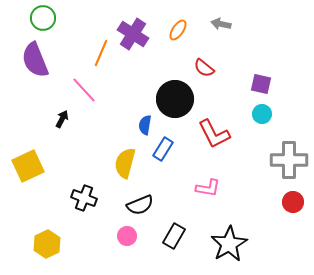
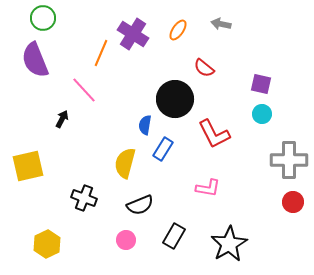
yellow square: rotated 12 degrees clockwise
pink circle: moved 1 px left, 4 px down
